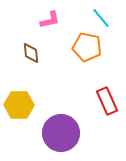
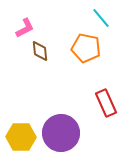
pink L-shape: moved 25 px left, 8 px down; rotated 15 degrees counterclockwise
orange pentagon: moved 1 px left, 1 px down
brown diamond: moved 9 px right, 2 px up
red rectangle: moved 1 px left, 2 px down
yellow hexagon: moved 2 px right, 32 px down
